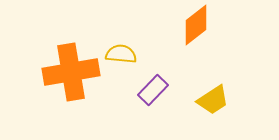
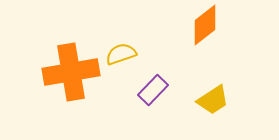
orange diamond: moved 9 px right
yellow semicircle: rotated 24 degrees counterclockwise
